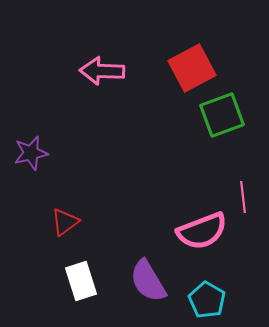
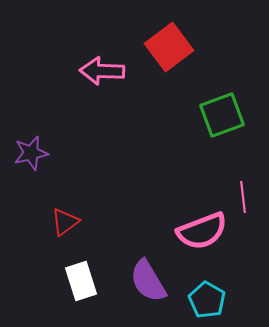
red square: moved 23 px left, 21 px up; rotated 9 degrees counterclockwise
